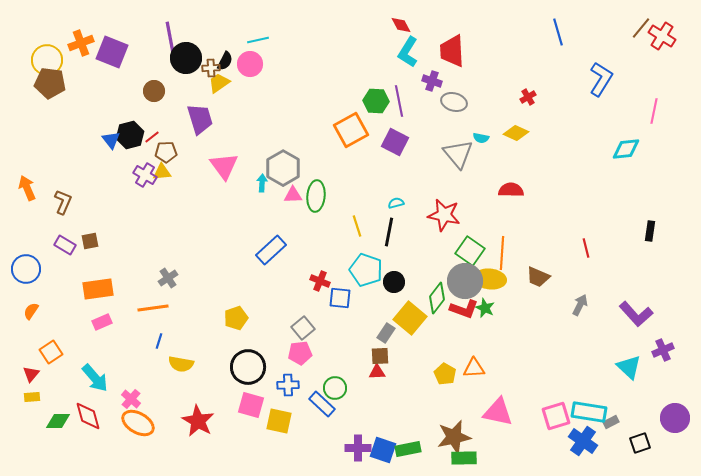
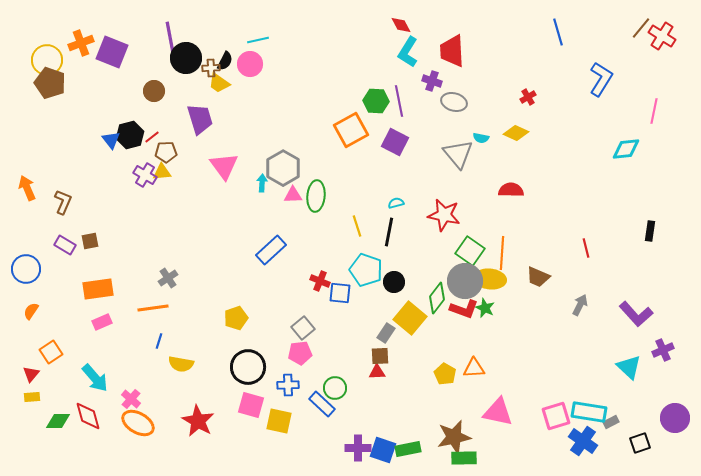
brown pentagon at (50, 83): rotated 12 degrees clockwise
yellow trapezoid at (219, 83): rotated 110 degrees counterclockwise
blue square at (340, 298): moved 5 px up
